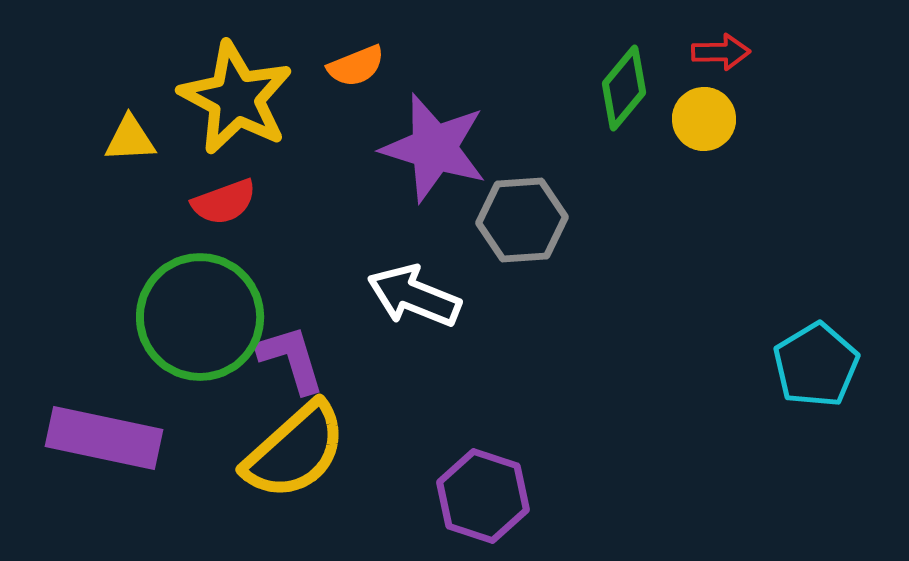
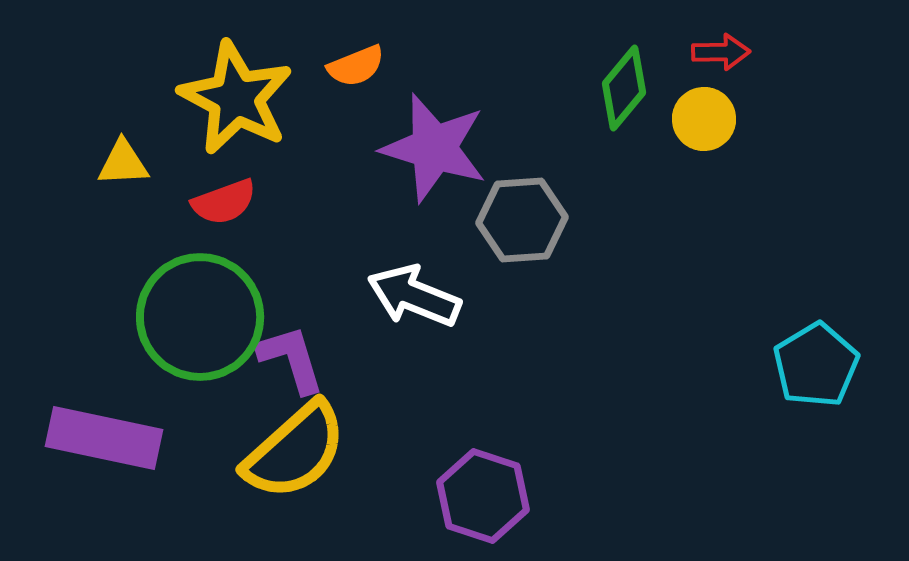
yellow triangle: moved 7 px left, 24 px down
